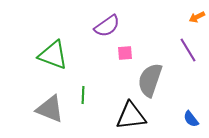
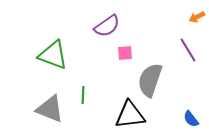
black triangle: moved 1 px left, 1 px up
